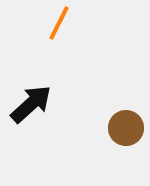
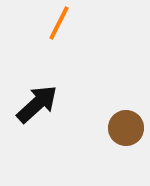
black arrow: moved 6 px right
